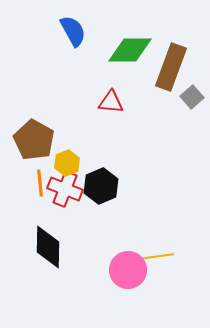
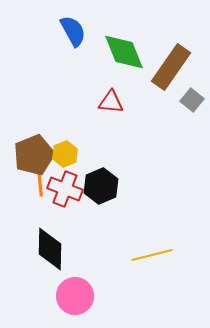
green diamond: moved 6 px left, 2 px down; rotated 69 degrees clockwise
brown rectangle: rotated 15 degrees clockwise
gray square: moved 3 px down; rotated 10 degrees counterclockwise
brown pentagon: moved 15 px down; rotated 21 degrees clockwise
yellow hexagon: moved 2 px left, 9 px up
black diamond: moved 2 px right, 2 px down
yellow line: moved 1 px left, 2 px up; rotated 6 degrees counterclockwise
pink circle: moved 53 px left, 26 px down
